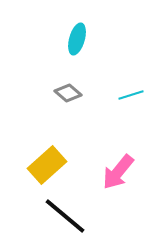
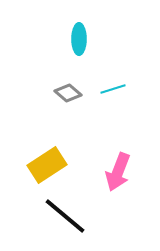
cyan ellipse: moved 2 px right; rotated 16 degrees counterclockwise
cyan line: moved 18 px left, 6 px up
yellow rectangle: rotated 9 degrees clockwise
pink arrow: rotated 18 degrees counterclockwise
